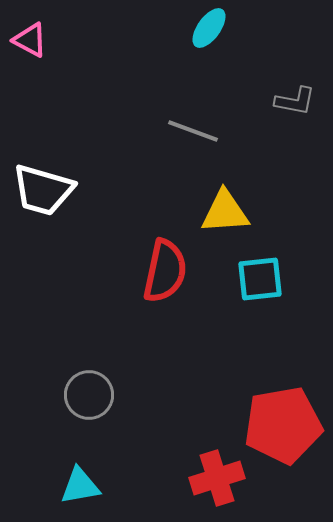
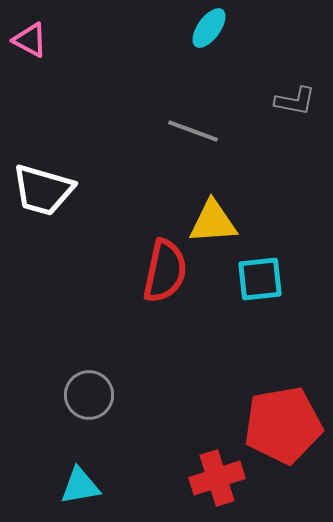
yellow triangle: moved 12 px left, 10 px down
